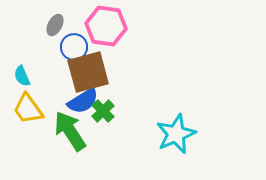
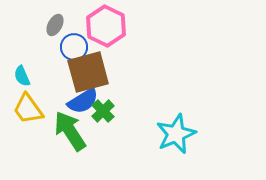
pink hexagon: rotated 18 degrees clockwise
